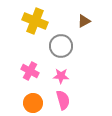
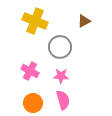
gray circle: moved 1 px left, 1 px down
